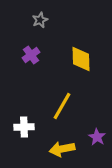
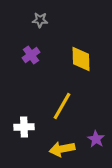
gray star: rotated 28 degrees clockwise
purple star: moved 1 px left, 2 px down
